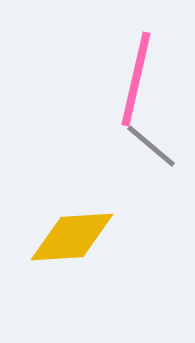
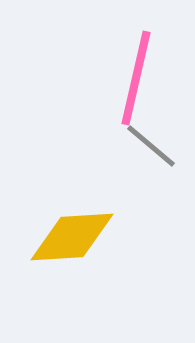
pink line: moved 1 px up
